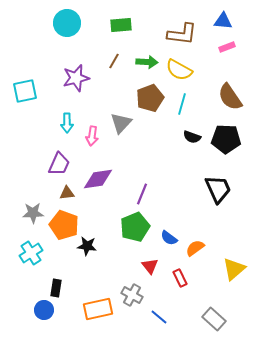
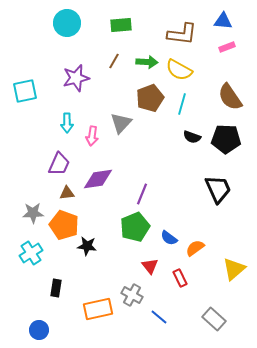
blue circle: moved 5 px left, 20 px down
